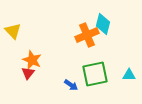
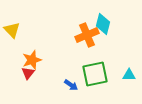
yellow triangle: moved 1 px left, 1 px up
orange star: rotated 30 degrees clockwise
